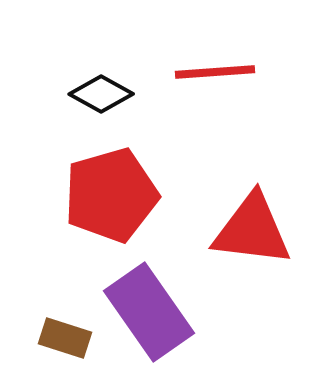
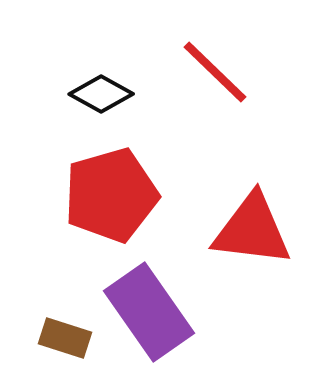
red line: rotated 48 degrees clockwise
